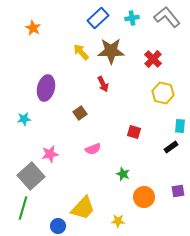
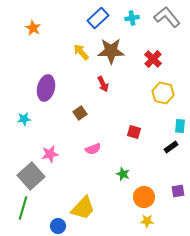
yellow star: moved 29 px right
